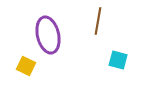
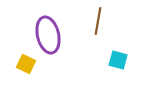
yellow square: moved 2 px up
